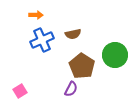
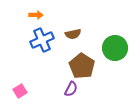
green circle: moved 7 px up
